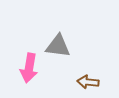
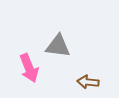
pink arrow: rotated 32 degrees counterclockwise
